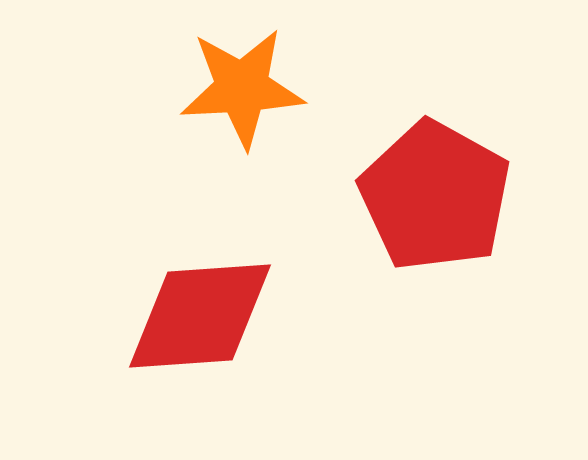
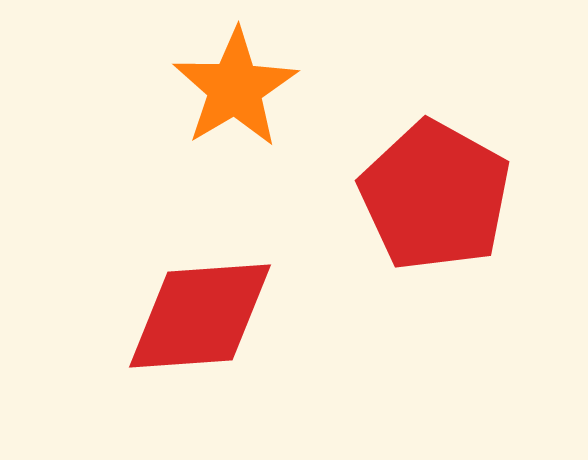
orange star: moved 7 px left; rotated 28 degrees counterclockwise
